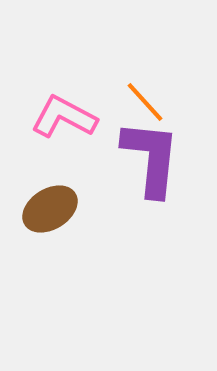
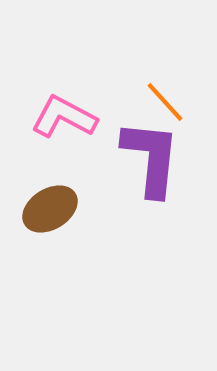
orange line: moved 20 px right
